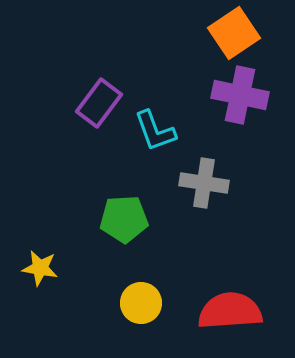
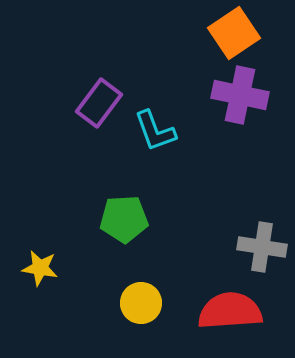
gray cross: moved 58 px right, 64 px down
